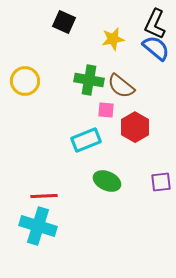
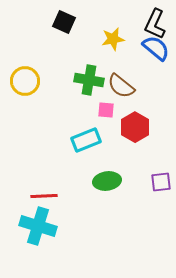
green ellipse: rotated 32 degrees counterclockwise
